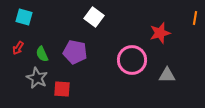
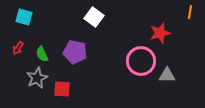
orange line: moved 5 px left, 6 px up
pink circle: moved 9 px right, 1 px down
gray star: rotated 20 degrees clockwise
